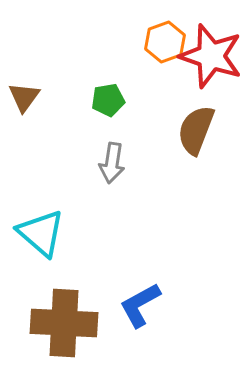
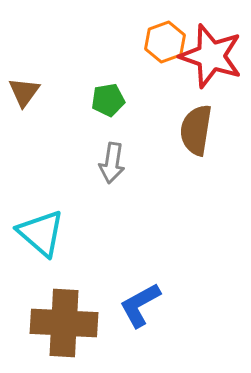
brown triangle: moved 5 px up
brown semicircle: rotated 12 degrees counterclockwise
